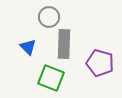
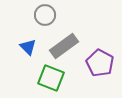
gray circle: moved 4 px left, 2 px up
gray rectangle: moved 2 px down; rotated 52 degrees clockwise
purple pentagon: rotated 12 degrees clockwise
